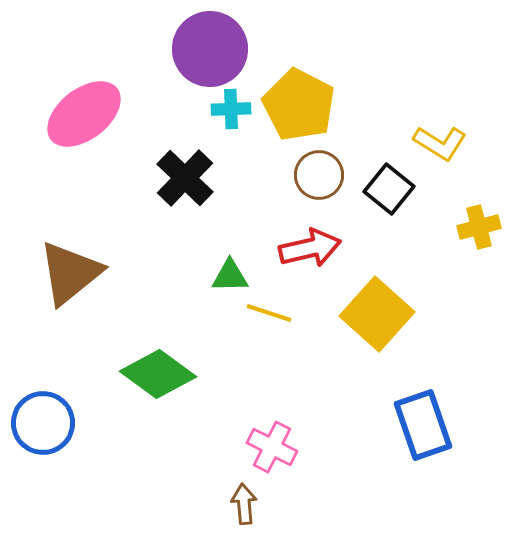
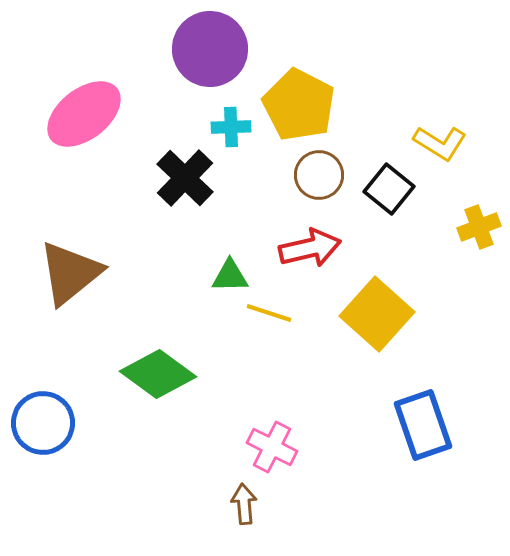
cyan cross: moved 18 px down
yellow cross: rotated 6 degrees counterclockwise
